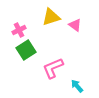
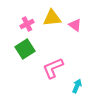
yellow triangle: moved 1 px right, 1 px down; rotated 12 degrees clockwise
pink cross: moved 8 px right, 6 px up
green square: moved 1 px left, 1 px up
cyan arrow: rotated 64 degrees clockwise
